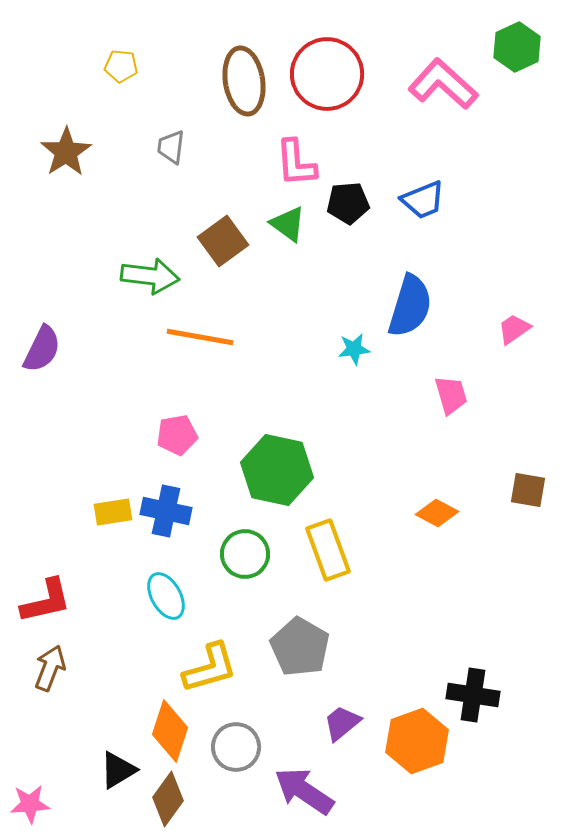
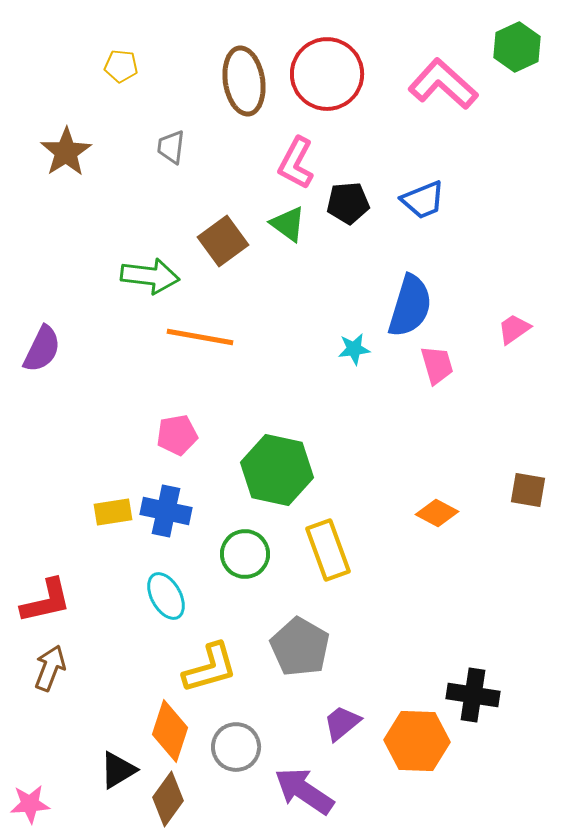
pink L-shape at (296, 163): rotated 32 degrees clockwise
pink trapezoid at (451, 395): moved 14 px left, 30 px up
orange hexagon at (417, 741): rotated 22 degrees clockwise
